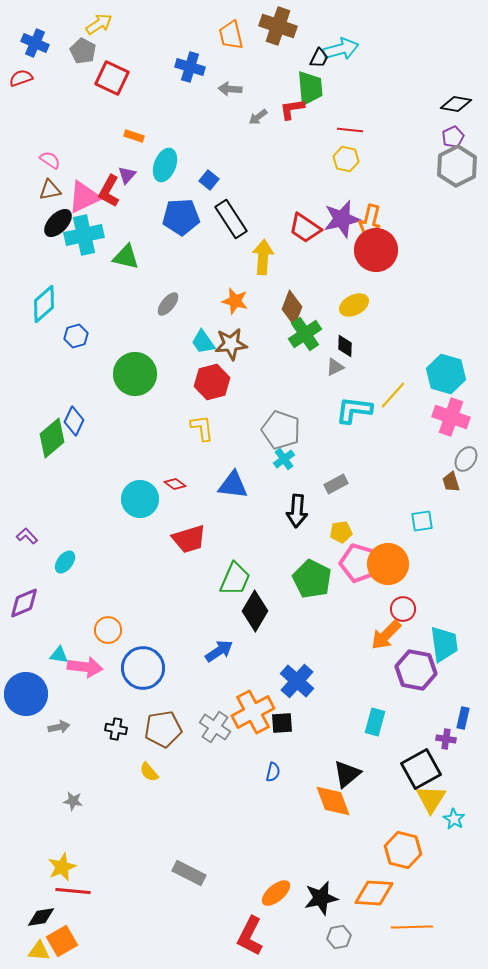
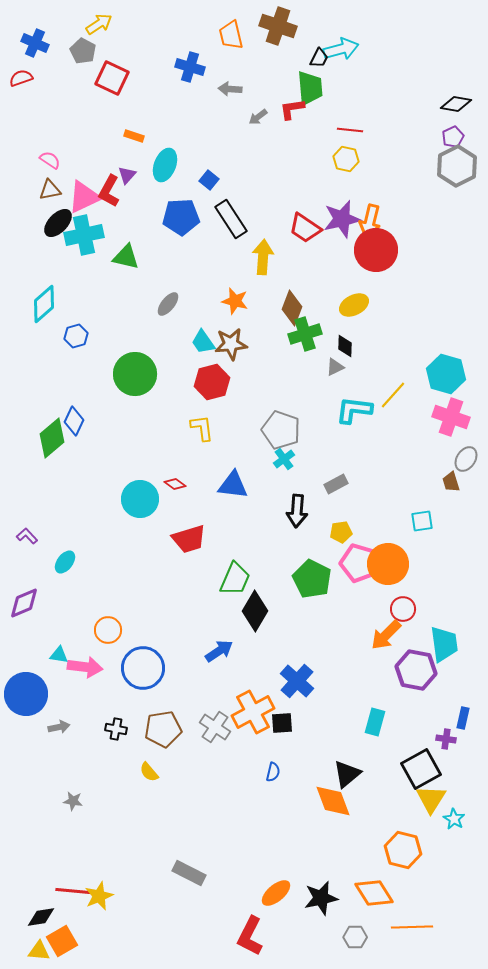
green cross at (305, 334): rotated 16 degrees clockwise
yellow star at (62, 867): moved 37 px right, 29 px down
orange diamond at (374, 893): rotated 54 degrees clockwise
gray hexagon at (339, 937): moved 16 px right; rotated 10 degrees clockwise
